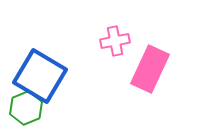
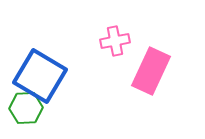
pink rectangle: moved 1 px right, 2 px down
green hexagon: rotated 20 degrees clockwise
